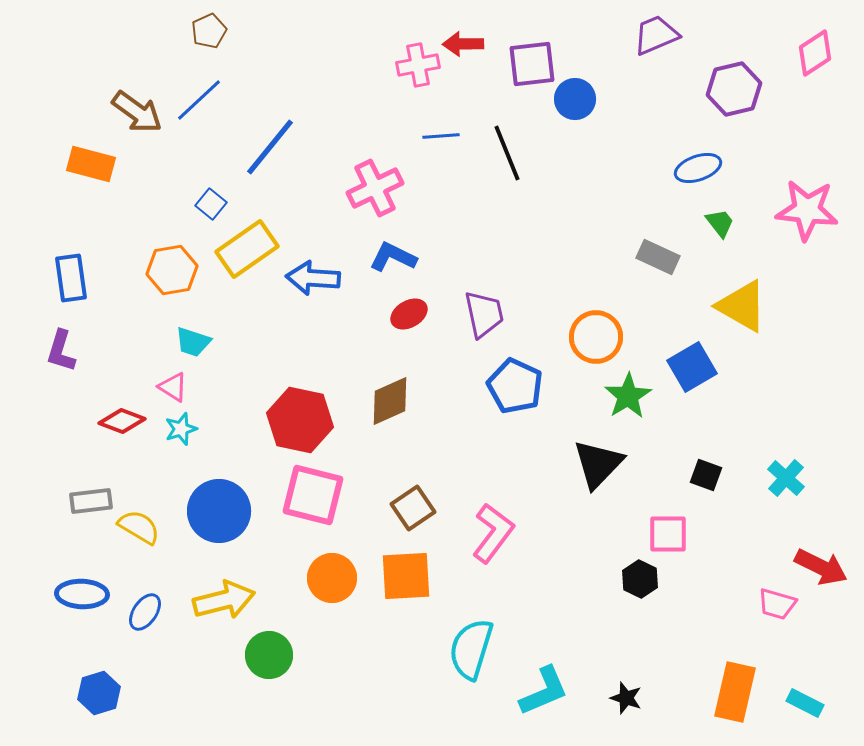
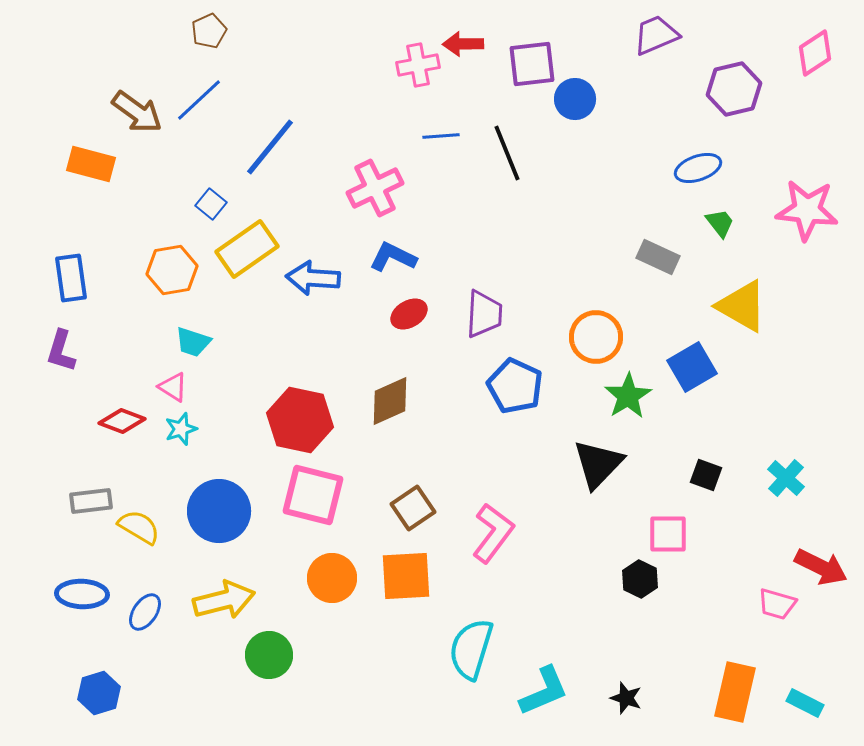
purple trapezoid at (484, 314): rotated 15 degrees clockwise
